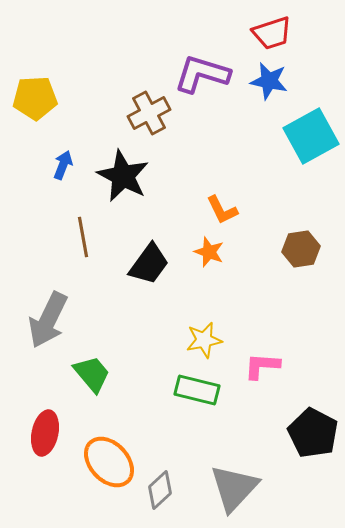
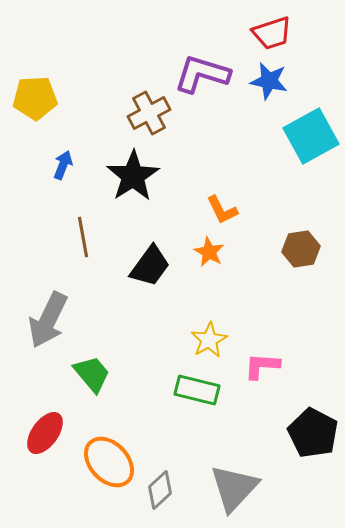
black star: moved 10 px right; rotated 12 degrees clockwise
orange star: rotated 8 degrees clockwise
black trapezoid: moved 1 px right, 2 px down
yellow star: moved 5 px right; rotated 18 degrees counterclockwise
red ellipse: rotated 24 degrees clockwise
